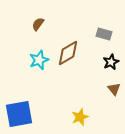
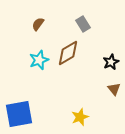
gray rectangle: moved 21 px left, 10 px up; rotated 42 degrees clockwise
